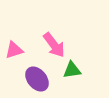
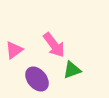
pink triangle: rotated 18 degrees counterclockwise
green triangle: rotated 12 degrees counterclockwise
